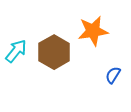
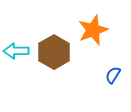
orange star: moved 1 px up; rotated 12 degrees counterclockwise
cyan arrow: rotated 130 degrees counterclockwise
